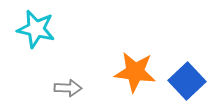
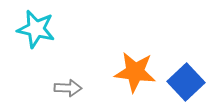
blue square: moved 1 px left, 1 px down
